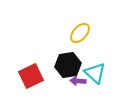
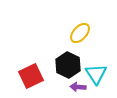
black hexagon: rotated 25 degrees counterclockwise
cyan triangle: moved 1 px right, 1 px down; rotated 15 degrees clockwise
purple arrow: moved 6 px down
